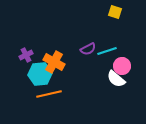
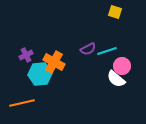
orange line: moved 27 px left, 9 px down
